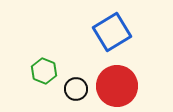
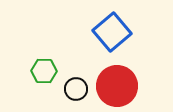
blue square: rotated 9 degrees counterclockwise
green hexagon: rotated 20 degrees counterclockwise
